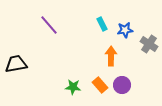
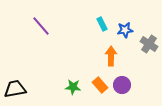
purple line: moved 8 px left, 1 px down
black trapezoid: moved 1 px left, 25 px down
